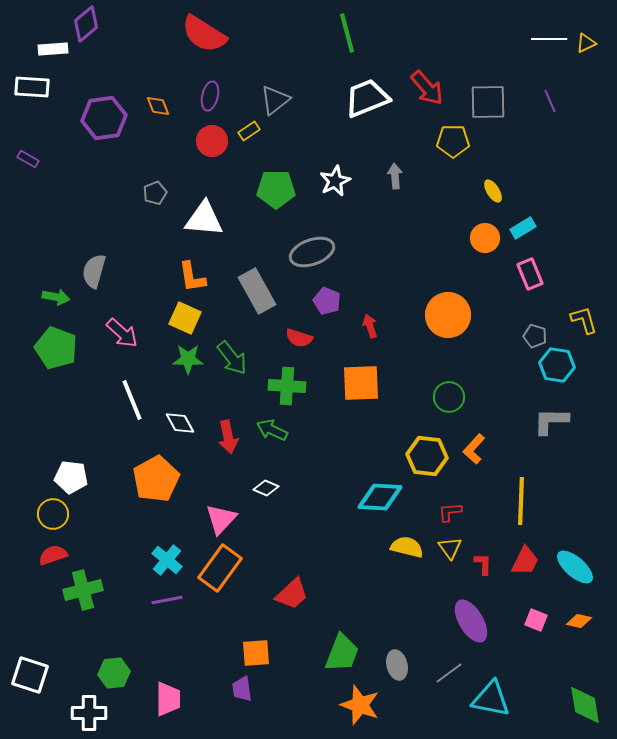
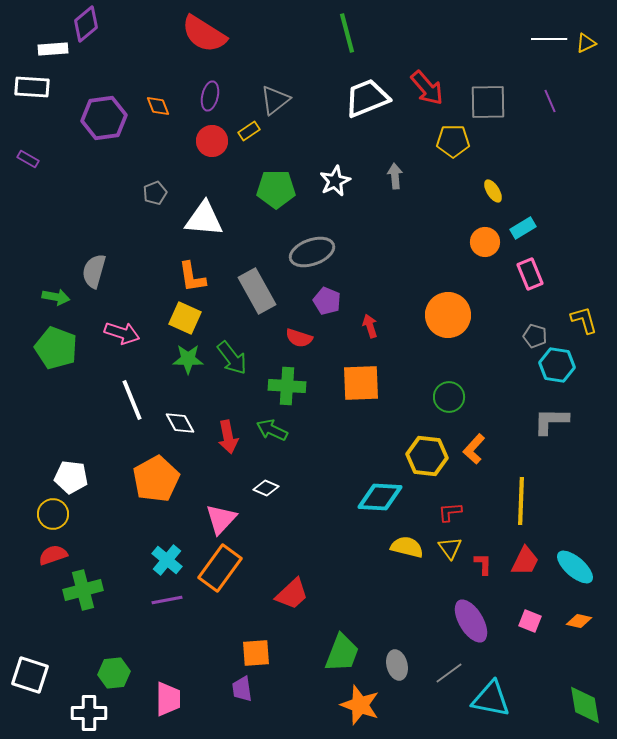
orange circle at (485, 238): moved 4 px down
pink arrow at (122, 333): rotated 24 degrees counterclockwise
pink square at (536, 620): moved 6 px left, 1 px down
